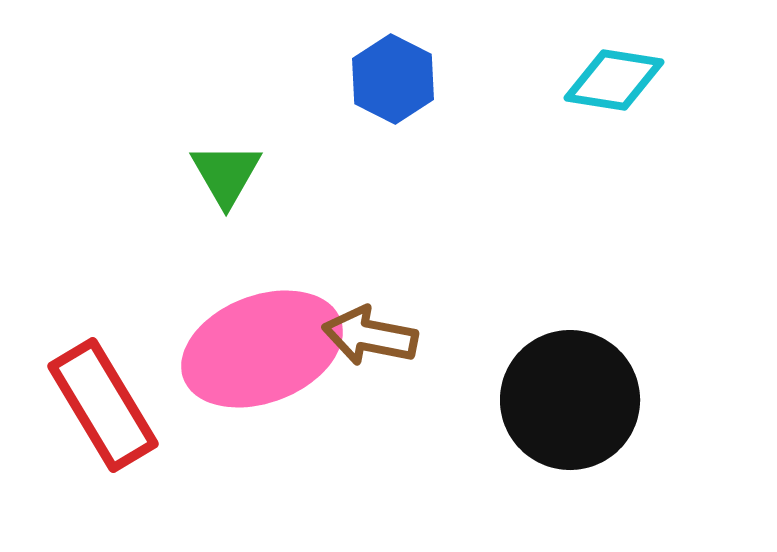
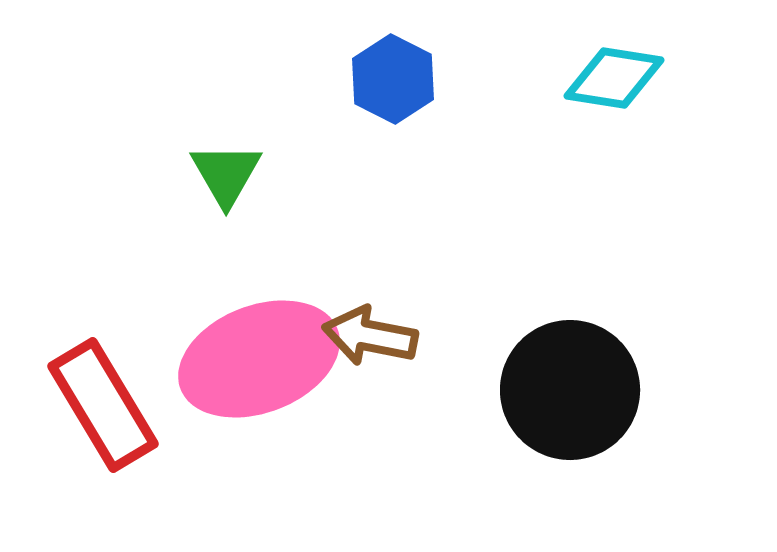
cyan diamond: moved 2 px up
pink ellipse: moved 3 px left, 10 px down
black circle: moved 10 px up
